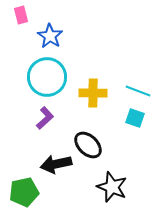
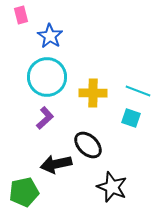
cyan square: moved 4 px left
